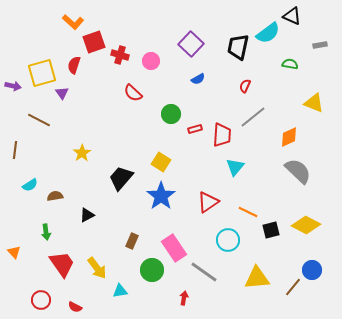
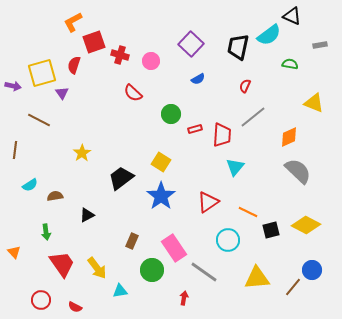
orange L-shape at (73, 22): rotated 110 degrees clockwise
cyan semicircle at (268, 33): moved 1 px right, 2 px down
black trapezoid at (121, 178): rotated 12 degrees clockwise
